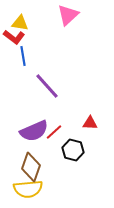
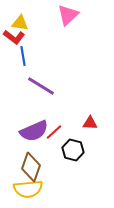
purple line: moved 6 px left; rotated 16 degrees counterclockwise
